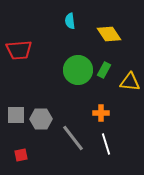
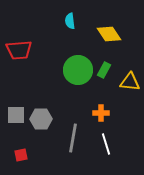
gray line: rotated 48 degrees clockwise
